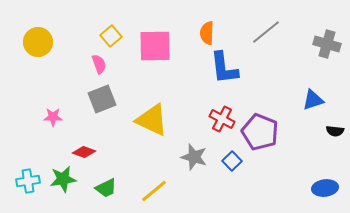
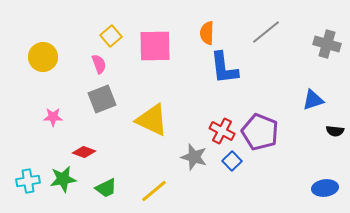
yellow circle: moved 5 px right, 15 px down
red cross: moved 12 px down
